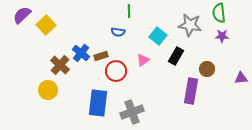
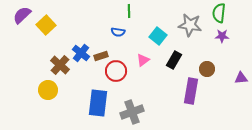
green semicircle: rotated 12 degrees clockwise
black rectangle: moved 2 px left, 4 px down
